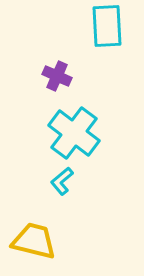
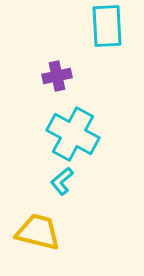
purple cross: rotated 36 degrees counterclockwise
cyan cross: moved 1 px left, 1 px down; rotated 9 degrees counterclockwise
yellow trapezoid: moved 4 px right, 9 px up
